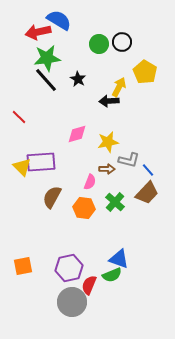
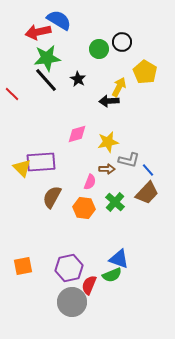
green circle: moved 5 px down
red line: moved 7 px left, 23 px up
yellow triangle: moved 1 px down
